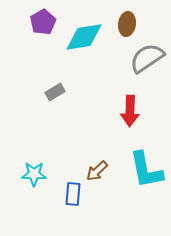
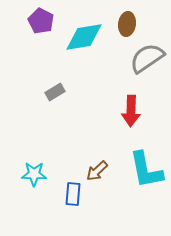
purple pentagon: moved 2 px left, 1 px up; rotated 15 degrees counterclockwise
red arrow: moved 1 px right
